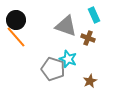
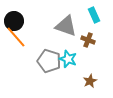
black circle: moved 2 px left, 1 px down
brown cross: moved 2 px down
gray pentagon: moved 4 px left, 8 px up
